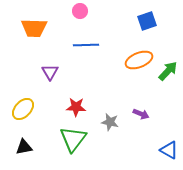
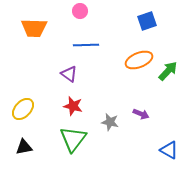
purple triangle: moved 19 px right, 2 px down; rotated 24 degrees counterclockwise
red star: moved 3 px left, 1 px up; rotated 12 degrees clockwise
